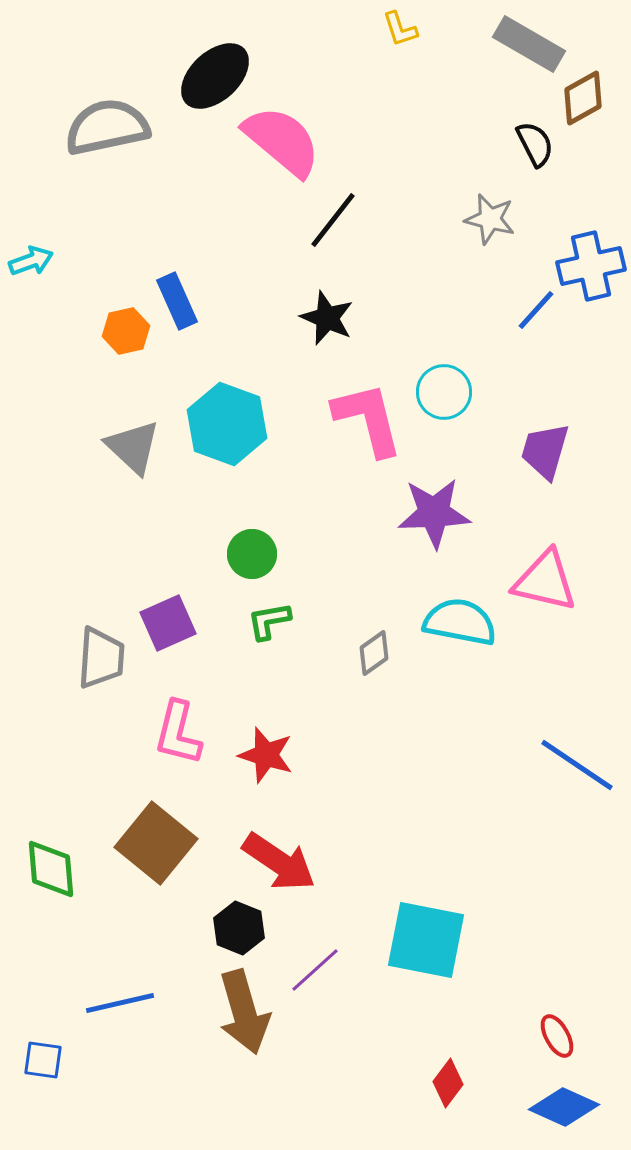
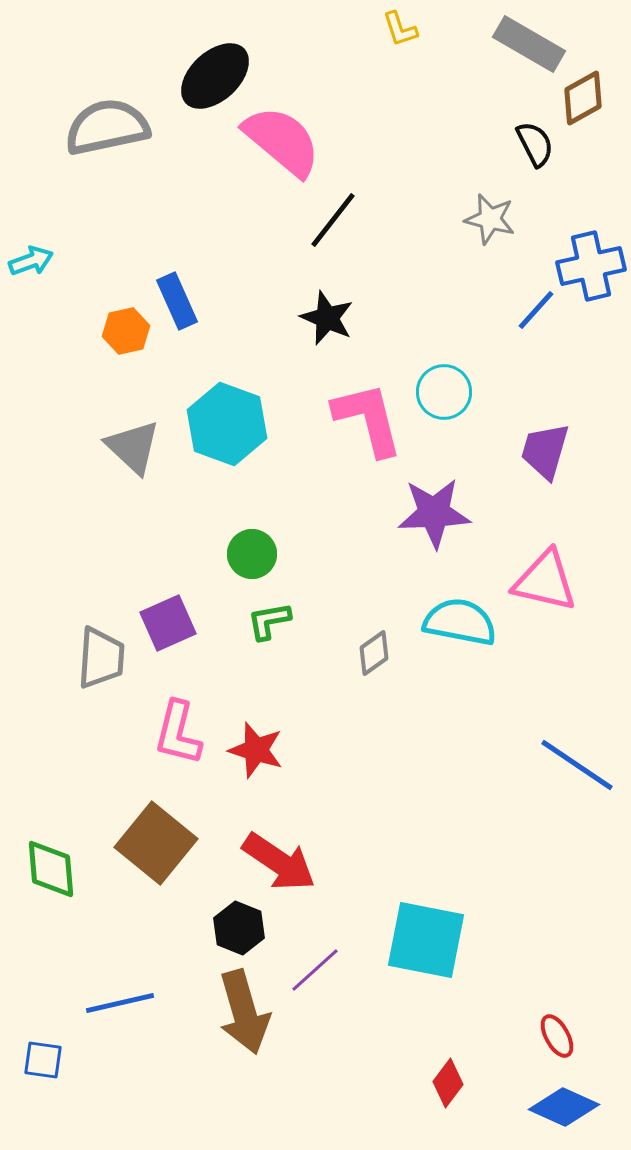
red star at (266, 755): moved 10 px left, 5 px up
